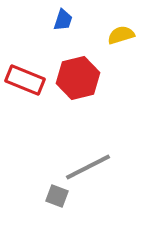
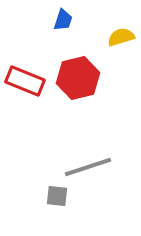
yellow semicircle: moved 2 px down
red rectangle: moved 1 px down
gray line: rotated 9 degrees clockwise
gray square: rotated 15 degrees counterclockwise
